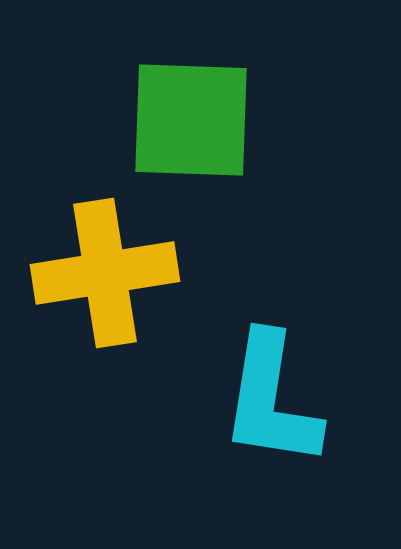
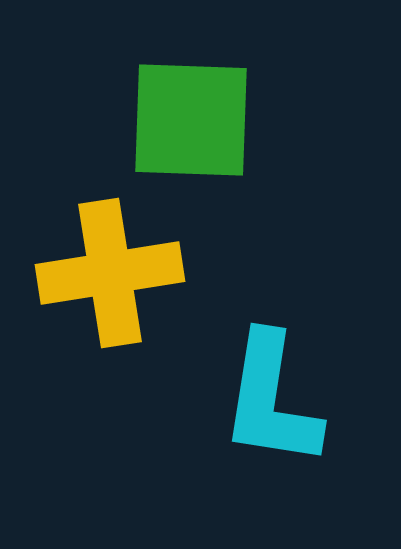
yellow cross: moved 5 px right
